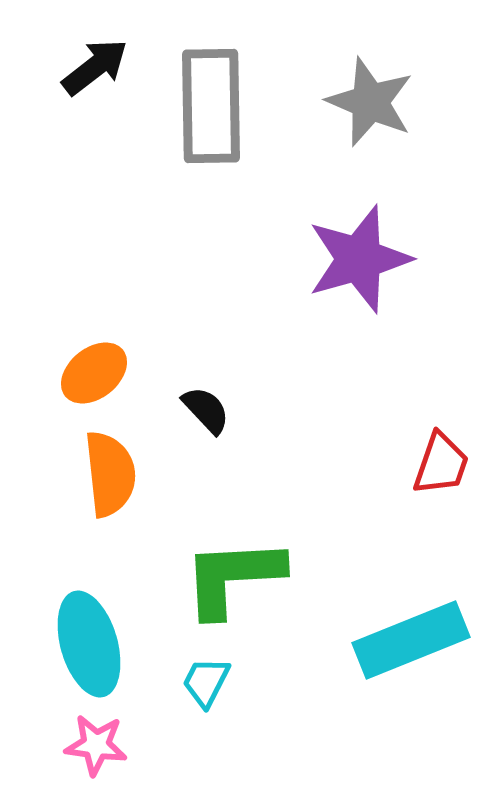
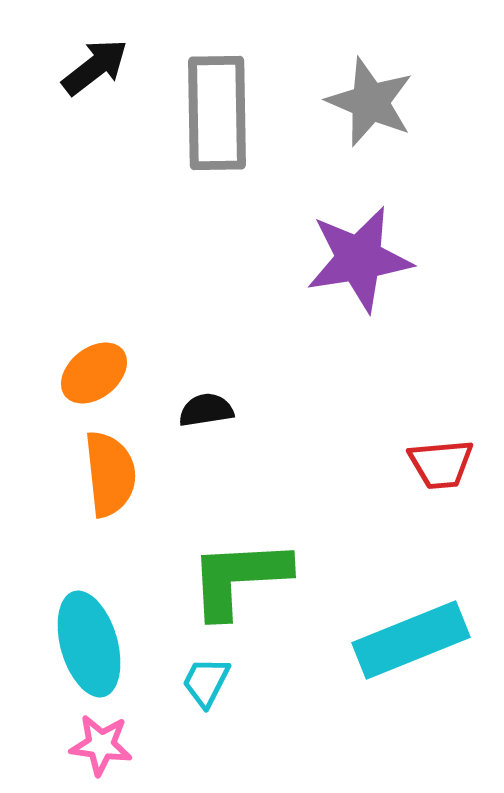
gray rectangle: moved 6 px right, 7 px down
purple star: rotated 7 degrees clockwise
black semicircle: rotated 56 degrees counterclockwise
red trapezoid: rotated 66 degrees clockwise
green L-shape: moved 6 px right, 1 px down
pink star: moved 5 px right
